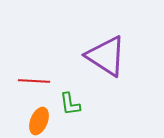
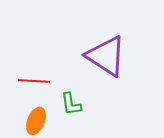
green L-shape: moved 1 px right
orange ellipse: moved 3 px left
